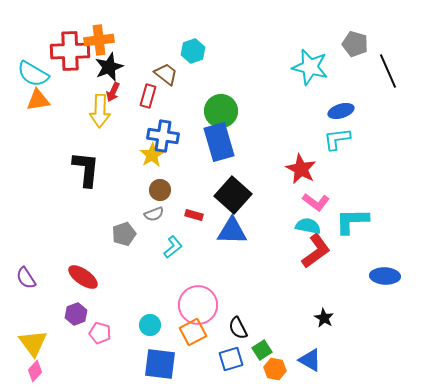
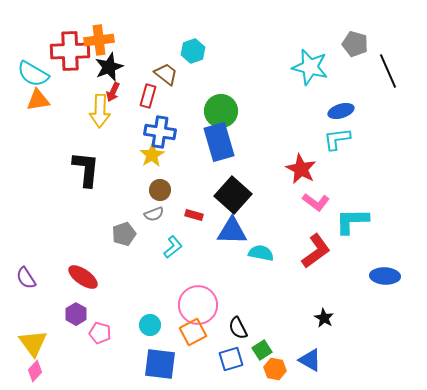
blue cross at (163, 136): moved 3 px left, 4 px up
cyan semicircle at (308, 226): moved 47 px left, 27 px down
purple hexagon at (76, 314): rotated 10 degrees counterclockwise
